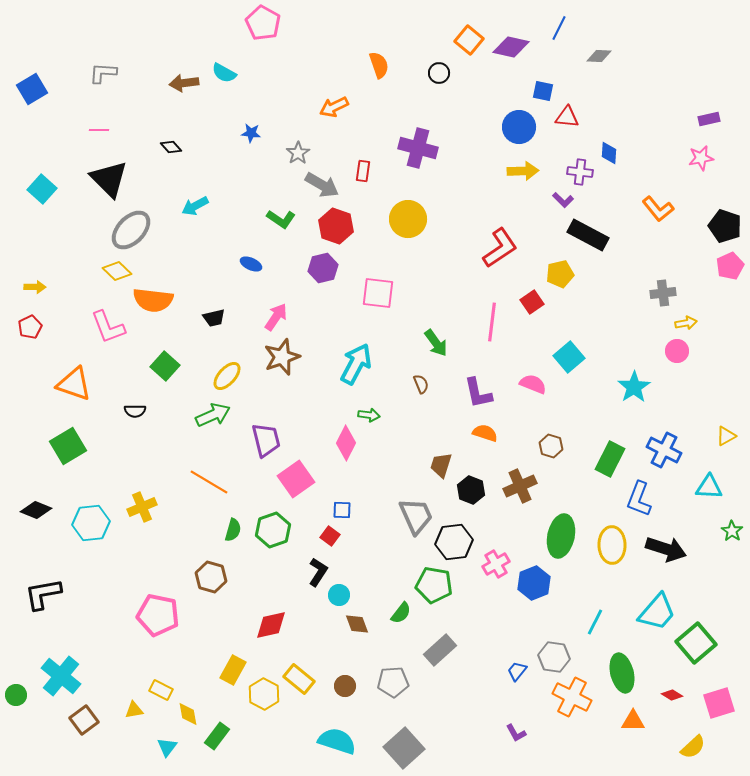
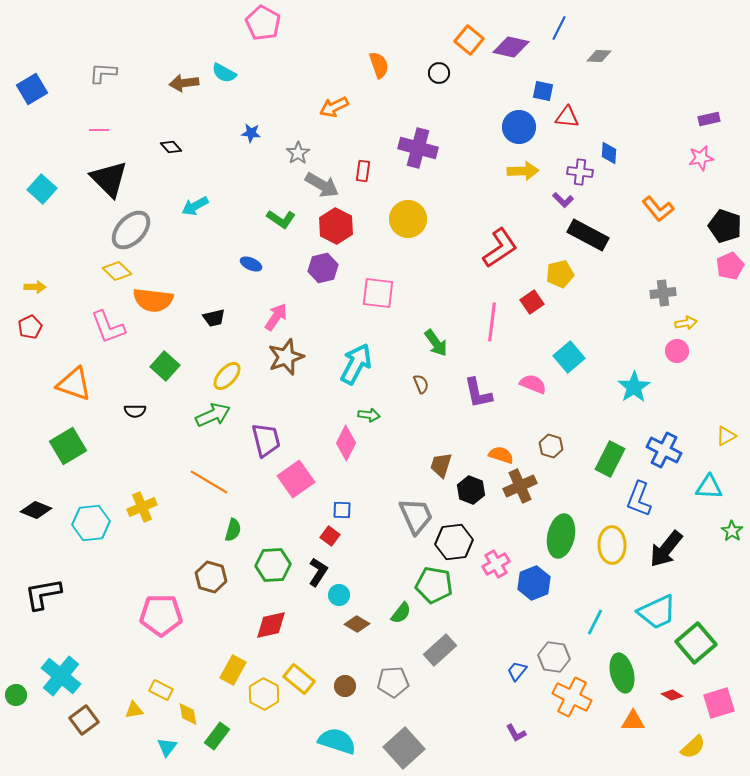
red hexagon at (336, 226): rotated 8 degrees clockwise
brown star at (282, 357): moved 4 px right
orange semicircle at (485, 433): moved 16 px right, 22 px down
green hexagon at (273, 530): moved 35 px down; rotated 16 degrees clockwise
black arrow at (666, 549): rotated 111 degrees clockwise
cyan trapezoid at (657, 612): rotated 24 degrees clockwise
pink pentagon at (158, 615): moved 3 px right; rotated 12 degrees counterclockwise
brown diamond at (357, 624): rotated 40 degrees counterclockwise
